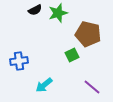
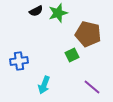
black semicircle: moved 1 px right, 1 px down
cyan arrow: rotated 30 degrees counterclockwise
